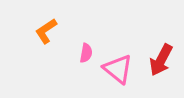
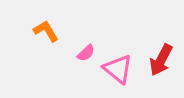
orange L-shape: rotated 92 degrees clockwise
pink semicircle: rotated 36 degrees clockwise
